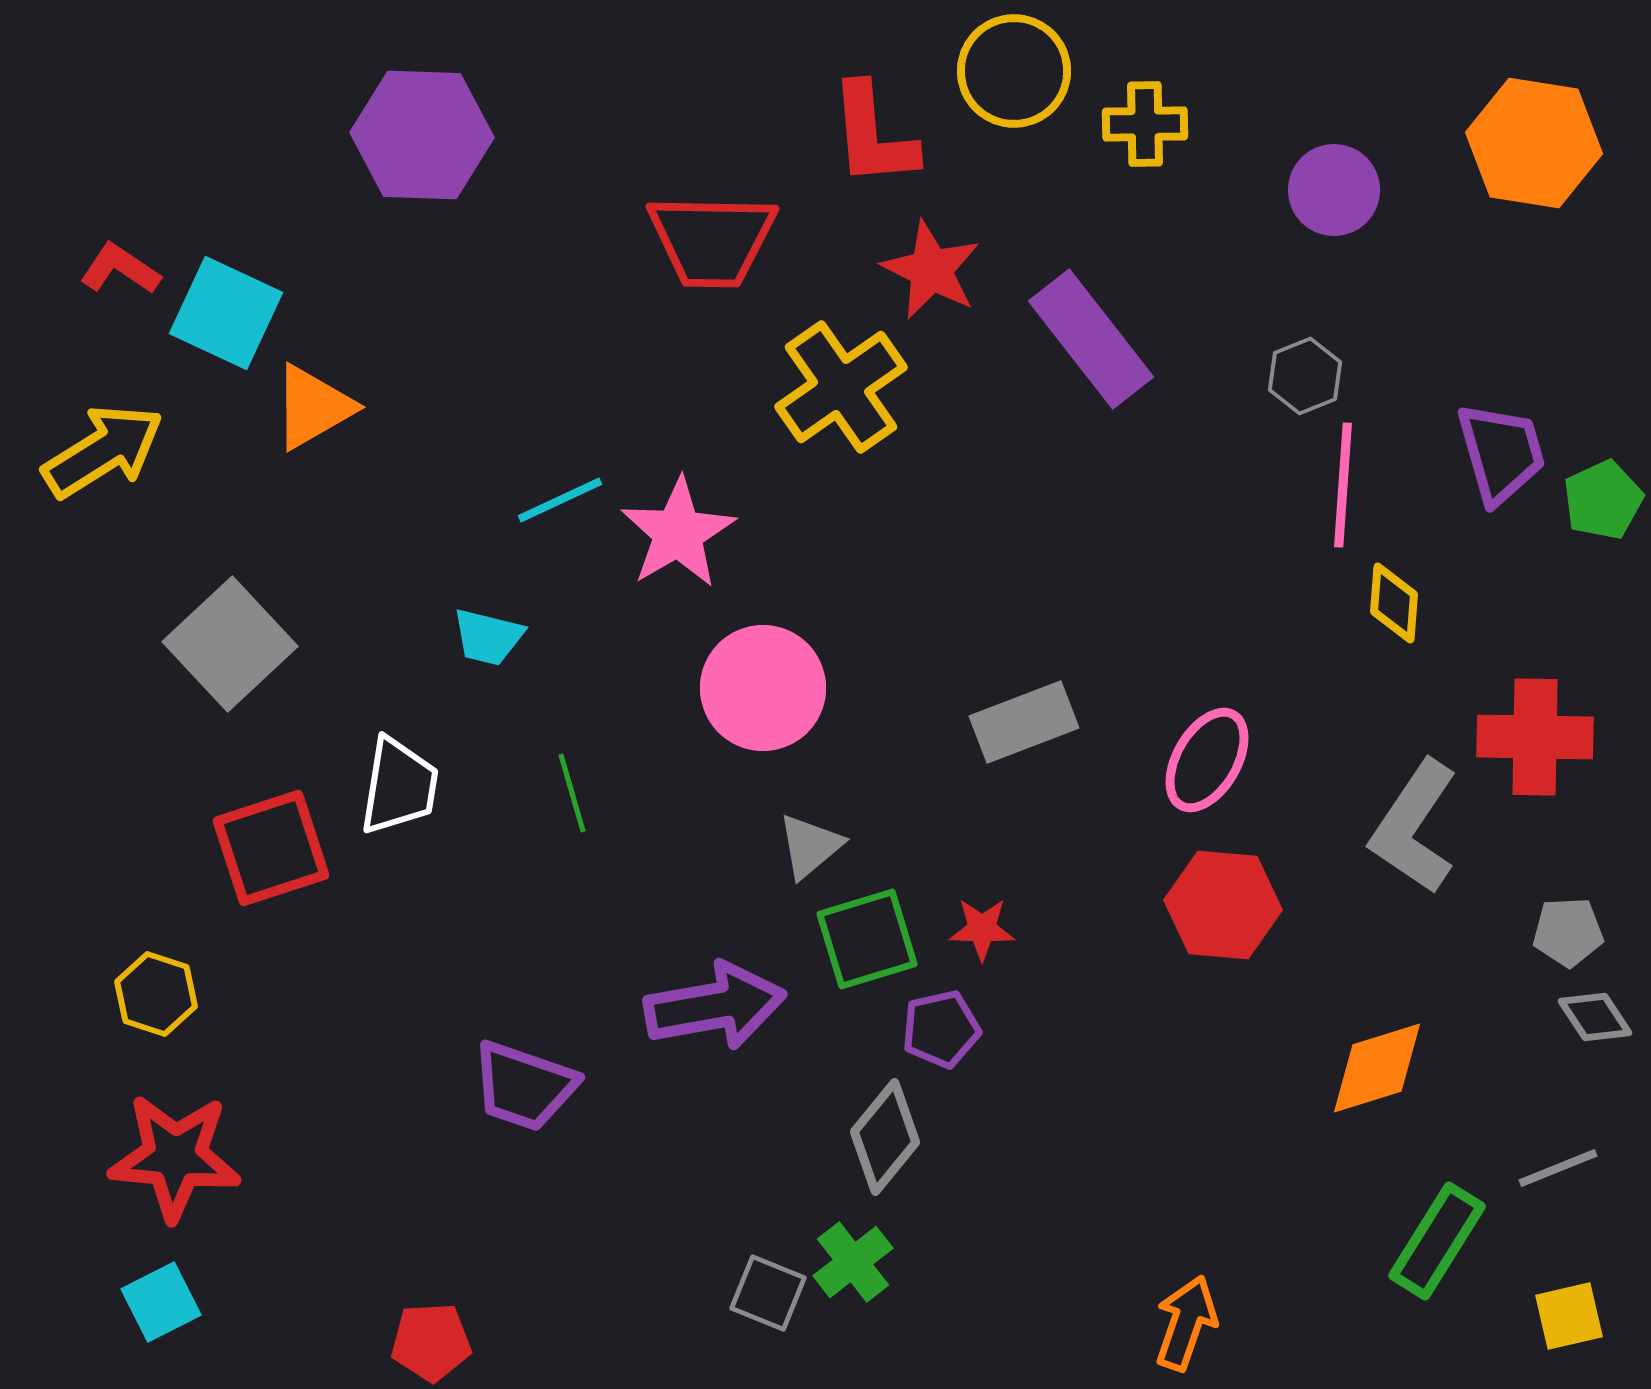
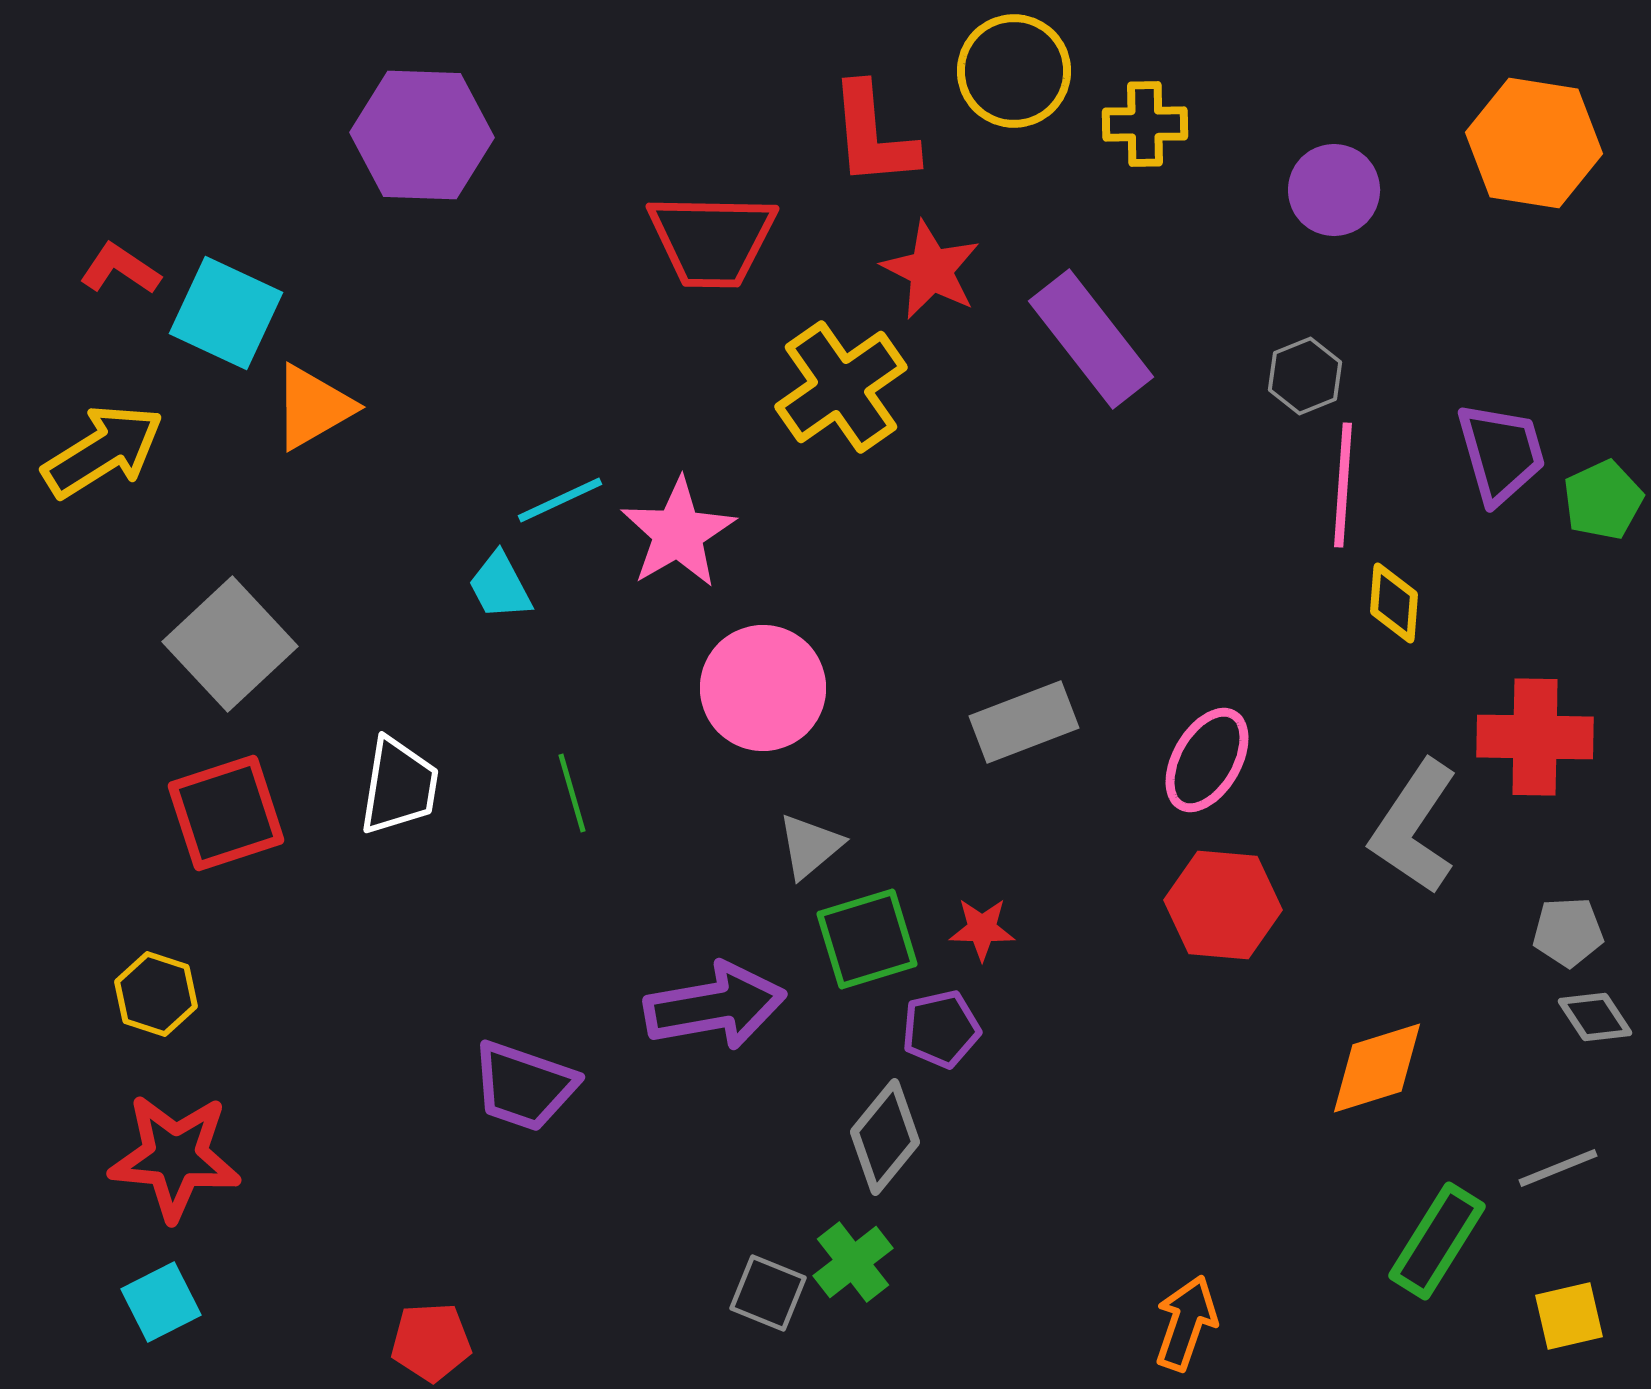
cyan trapezoid at (488, 637): moved 12 px right, 51 px up; rotated 48 degrees clockwise
red square at (271, 848): moved 45 px left, 35 px up
